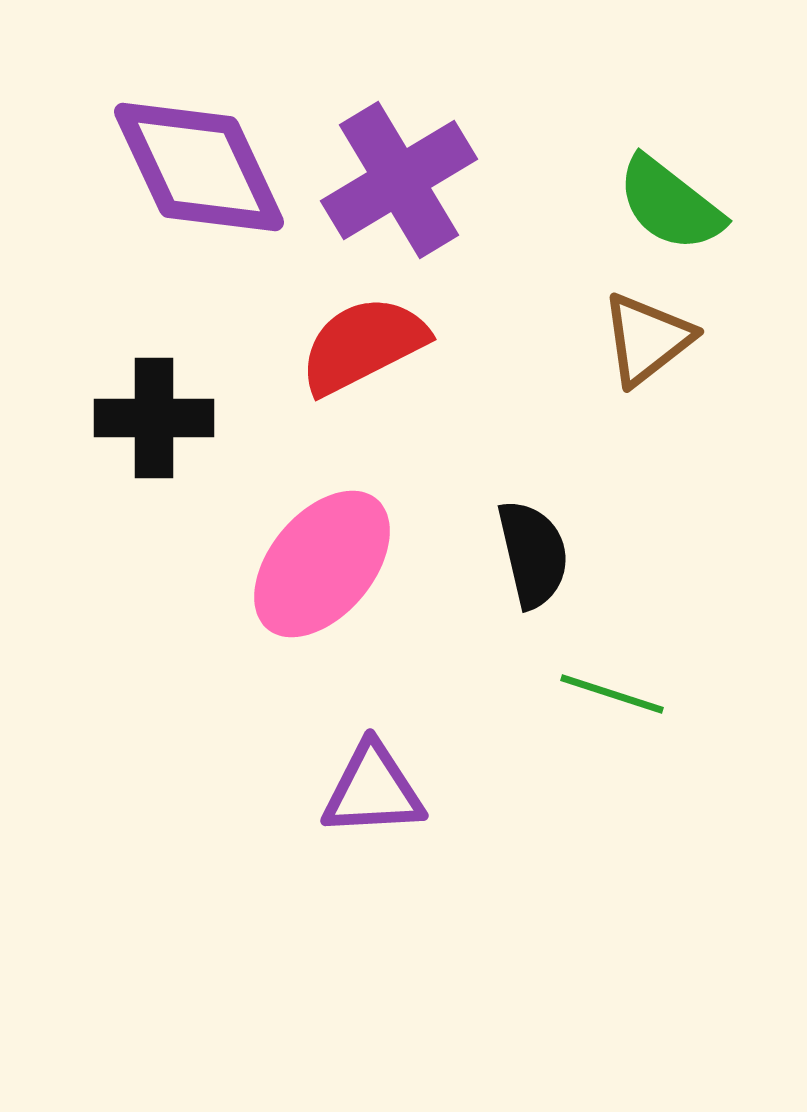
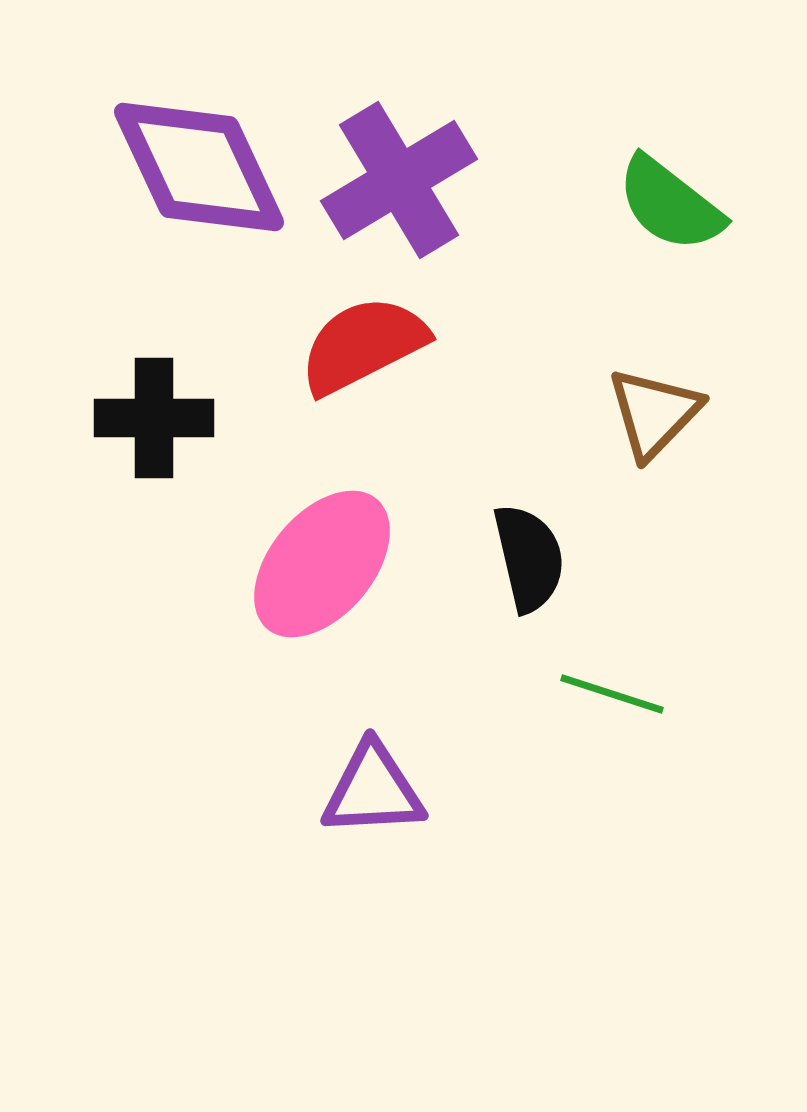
brown triangle: moved 7 px right, 74 px down; rotated 8 degrees counterclockwise
black semicircle: moved 4 px left, 4 px down
